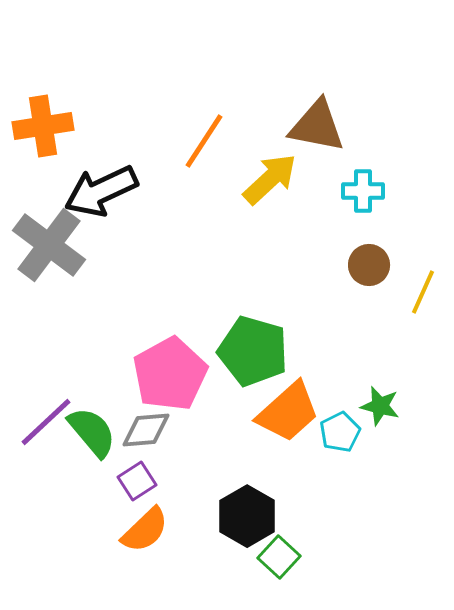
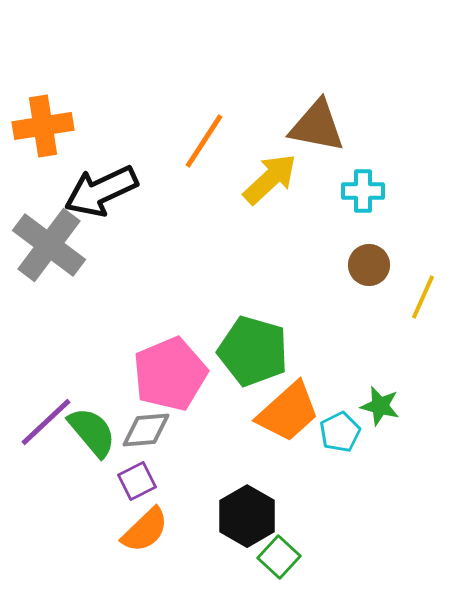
yellow line: moved 5 px down
pink pentagon: rotated 6 degrees clockwise
purple square: rotated 6 degrees clockwise
